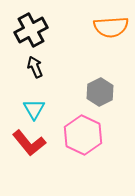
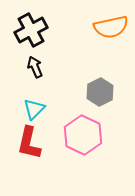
orange semicircle: rotated 8 degrees counterclockwise
cyan triangle: rotated 15 degrees clockwise
red L-shape: rotated 52 degrees clockwise
